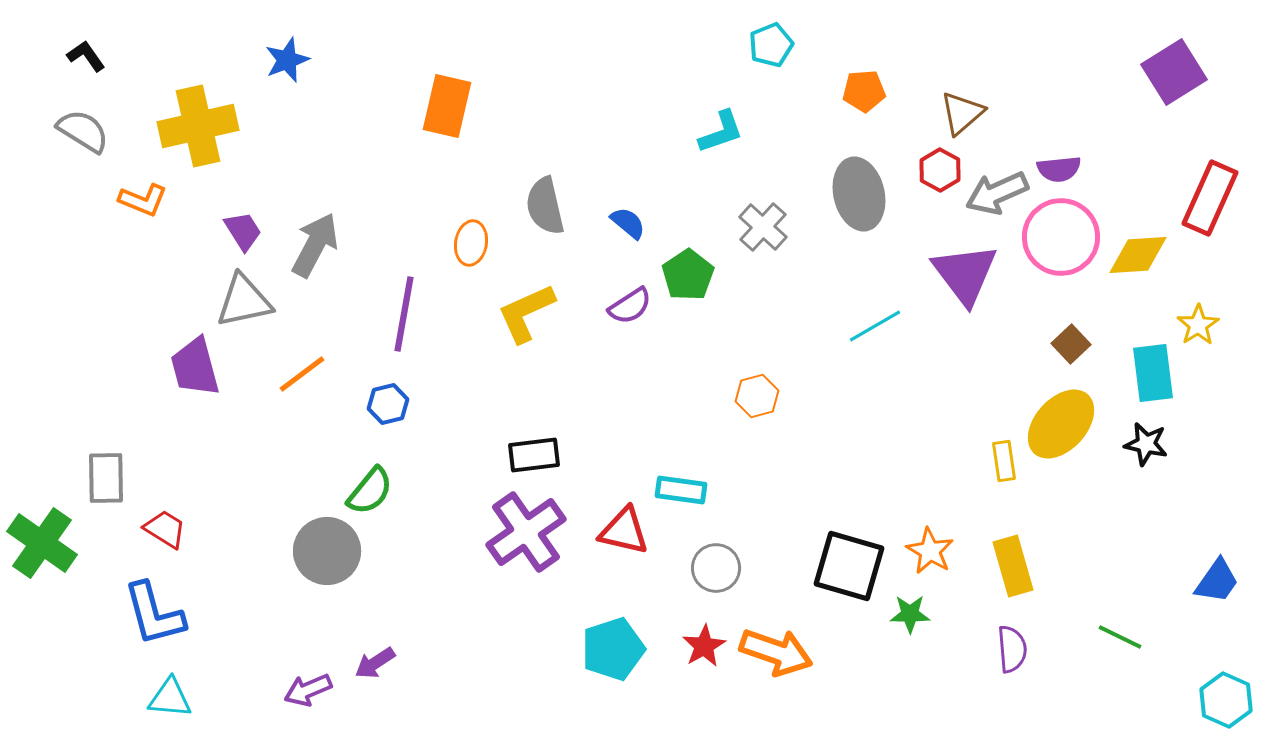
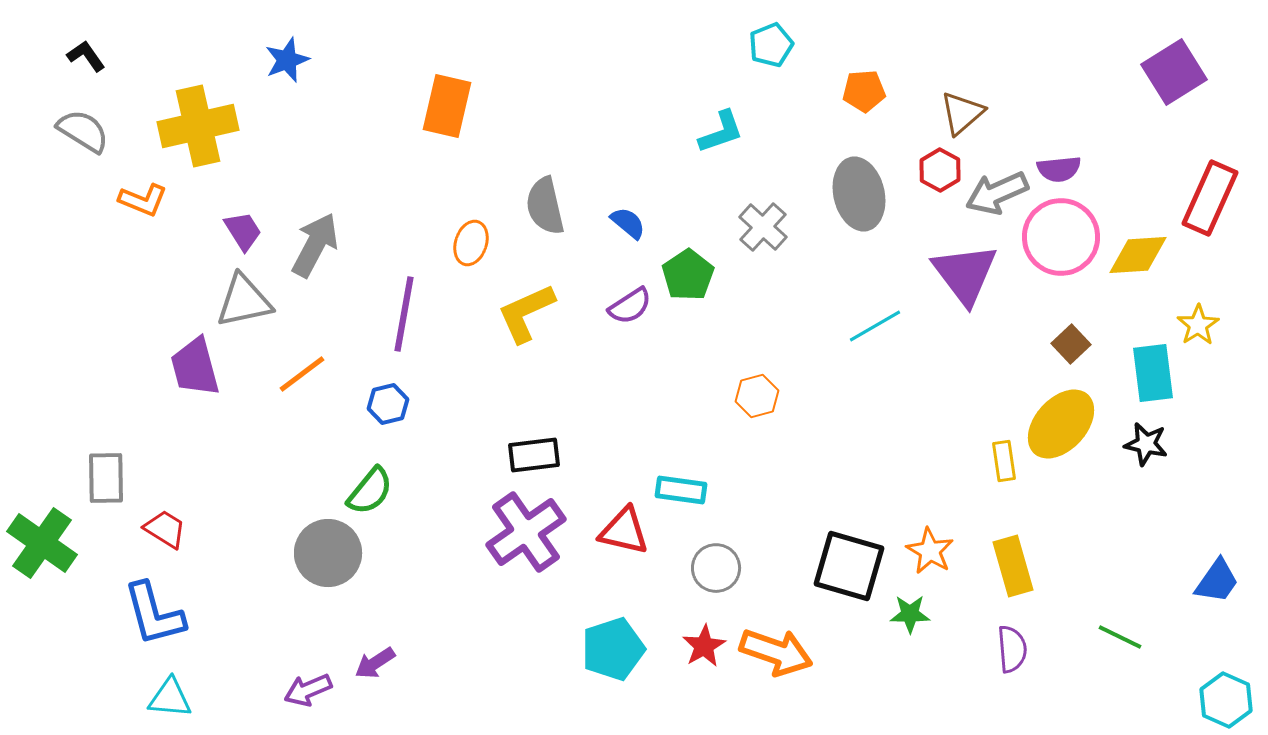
orange ellipse at (471, 243): rotated 9 degrees clockwise
gray circle at (327, 551): moved 1 px right, 2 px down
